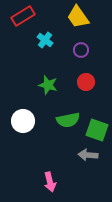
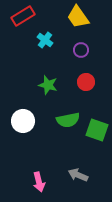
gray arrow: moved 10 px left, 20 px down; rotated 18 degrees clockwise
pink arrow: moved 11 px left
